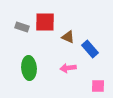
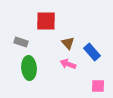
red square: moved 1 px right, 1 px up
gray rectangle: moved 1 px left, 15 px down
brown triangle: moved 6 px down; rotated 24 degrees clockwise
blue rectangle: moved 2 px right, 3 px down
pink arrow: moved 4 px up; rotated 28 degrees clockwise
